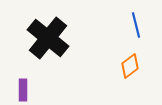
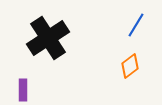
blue line: rotated 45 degrees clockwise
black cross: rotated 18 degrees clockwise
